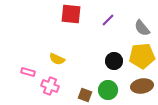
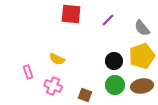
yellow pentagon: rotated 15 degrees counterclockwise
pink rectangle: rotated 56 degrees clockwise
pink cross: moved 3 px right
green circle: moved 7 px right, 5 px up
